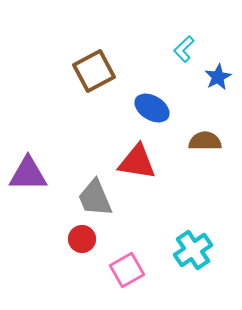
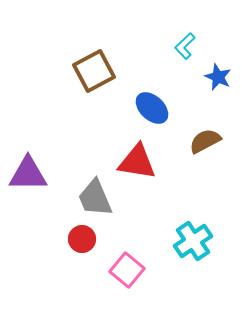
cyan L-shape: moved 1 px right, 3 px up
blue star: rotated 20 degrees counterclockwise
blue ellipse: rotated 12 degrees clockwise
brown semicircle: rotated 28 degrees counterclockwise
cyan cross: moved 9 px up
pink square: rotated 20 degrees counterclockwise
